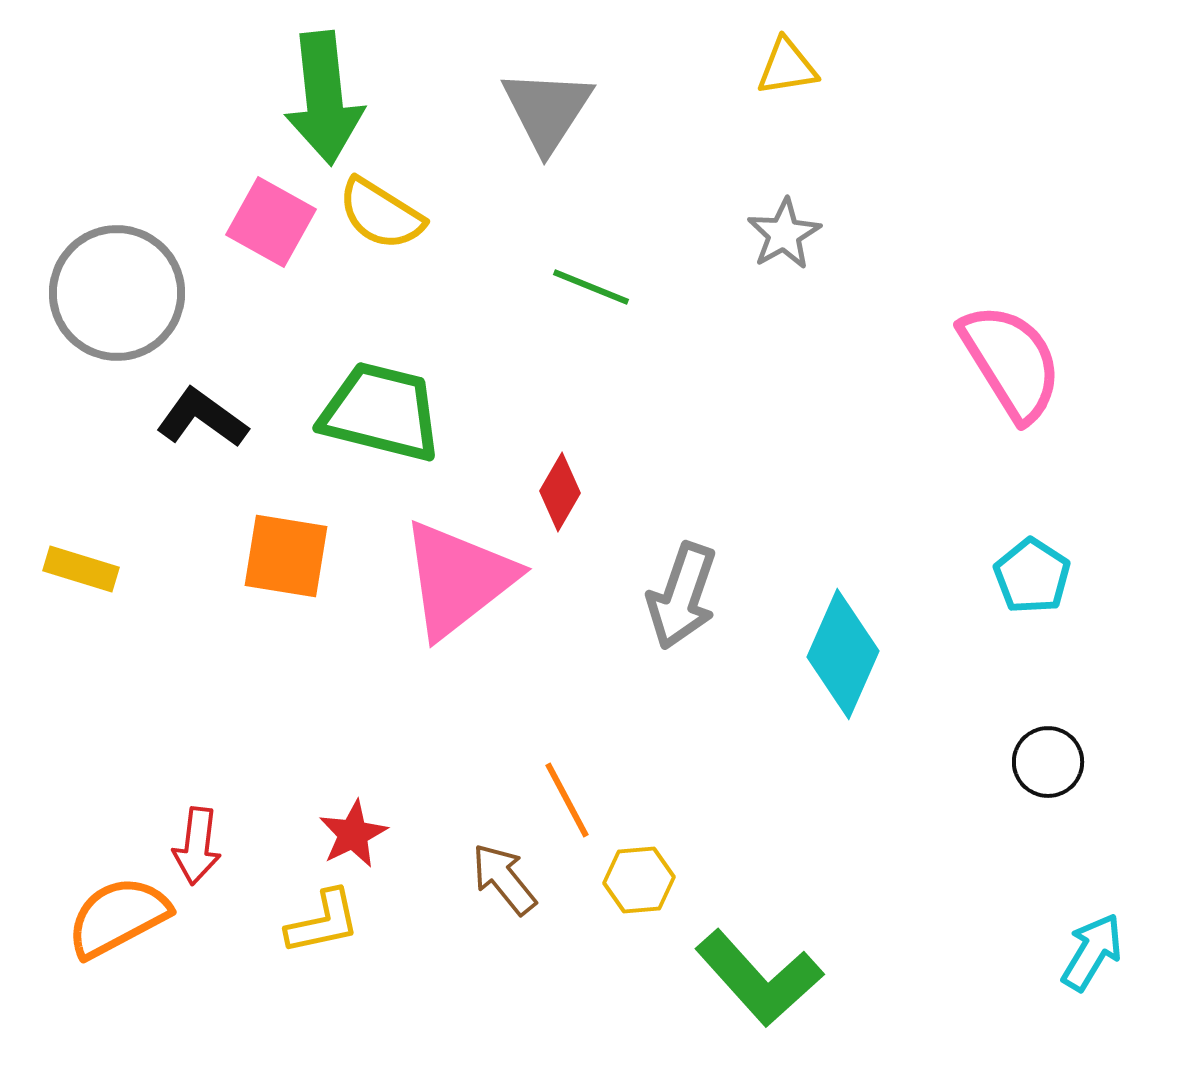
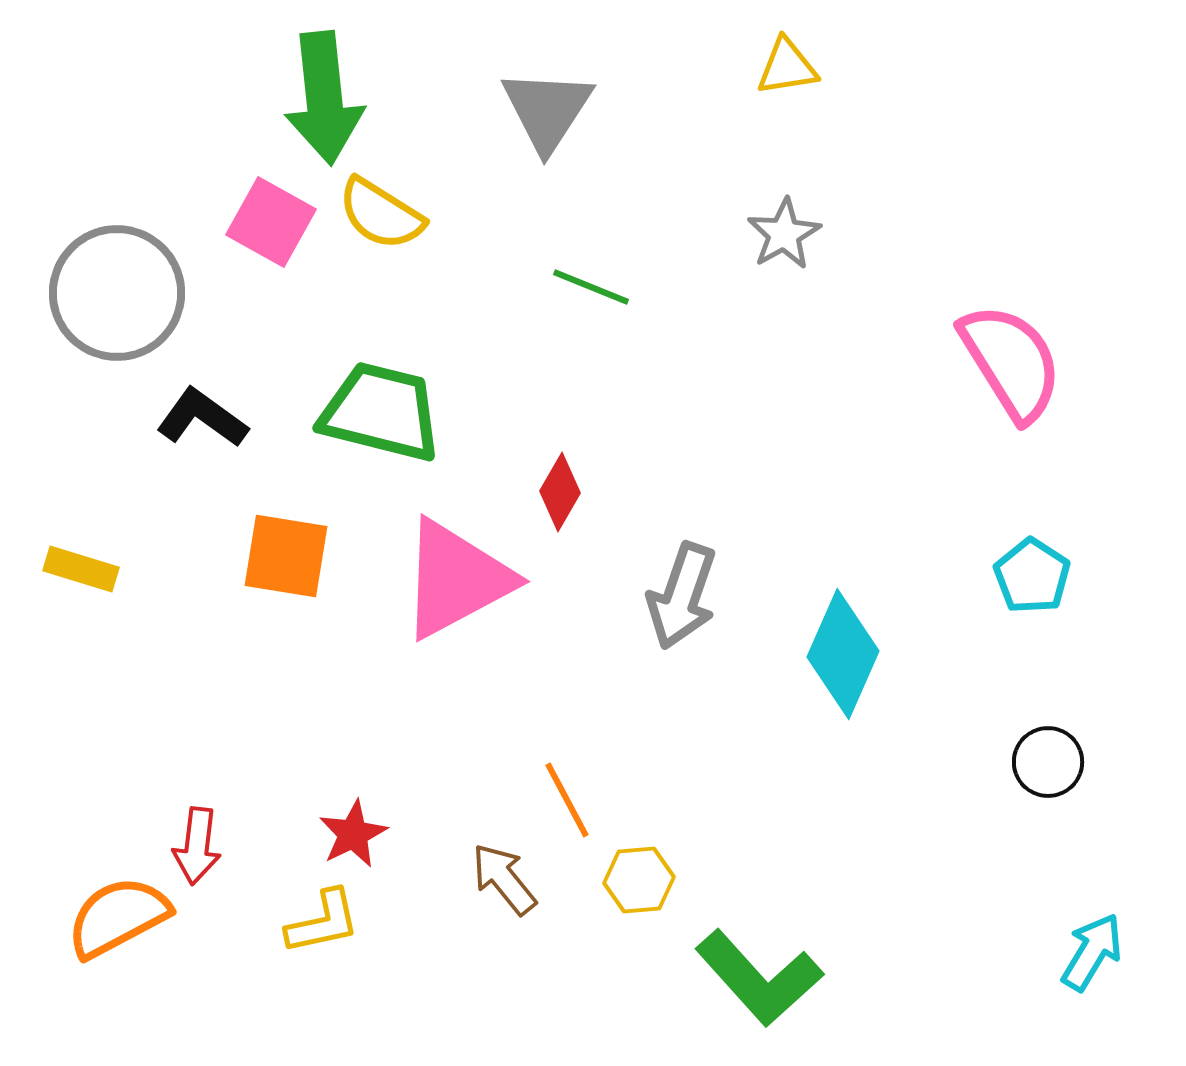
pink triangle: moved 2 px left; rotated 10 degrees clockwise
